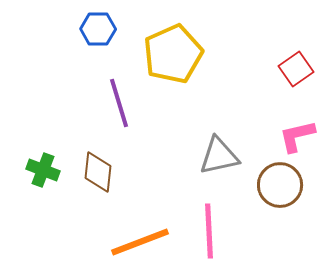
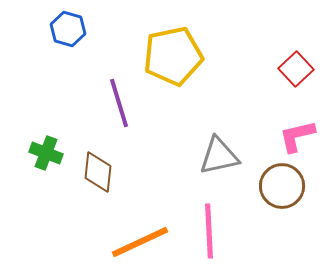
blue hexagon: moved 30 px left; rotated 16 degrees clockwise
yellow pentagon: moved 2 px down; rotated 12 degrees clockwise
red square: rotated 8 degrees counterclockwise
green cross: moved 3 px right, 17 px up
brown circle: moved 2 px right, 1 px down
orange line: rotated 4 degrees counterclockwise
